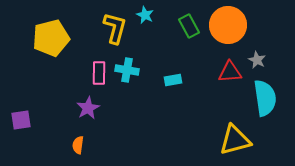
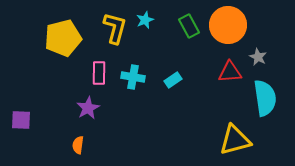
cyan star: moved 5 px down; rotated 24 degrees clockwise
yellow pentagon: moved 12 px right
gray star: moved 1 px right, 3 px up
cyan cross: moved 6 px right, 7 px down
cyan rectangle: rotated 24 degrees counterclockwise
purple square: rotated 10 degrees clockwise
